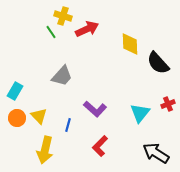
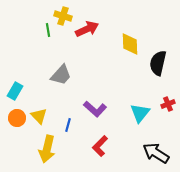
green line: moved 3 px left, 2 px up; rotated 24 degrees clockwise
black semicircle: rotated 55 degrees clockwise
gray trapezoid: moved 1 px left, 1 px up
yellow arrow: moved 2 px right, 1 px up
